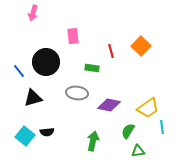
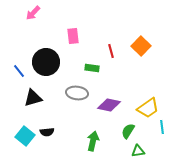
pink arrow: rotated 28 degrees clockwise
